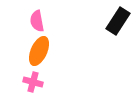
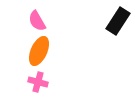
pink semicircle: rotated 20 degrees counterclockwise
pink cross: moved 5 px right
